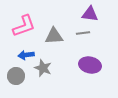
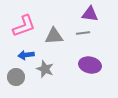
gray star: moved 2 px right, 1 px down
gray circle: moved 1 px down
